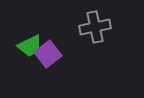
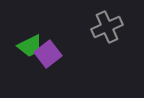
gray cross: moved 12 px right; rotated 12 degrees counterclockwise
